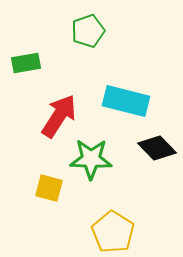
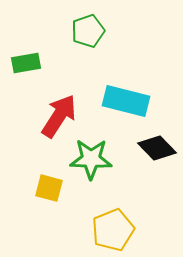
yellow pentagon: moved 2 px up; rotated 18 degrees clockwise
